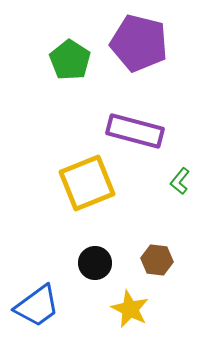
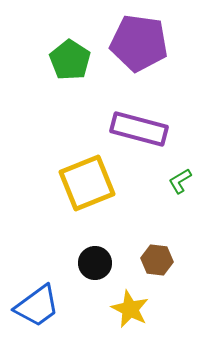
purple pentagon: rotated 6 degrees counterclockwise
purple rectangle: moved 4 px right, 2 px up
green L-shape: rotated 20 degrees clockwise
